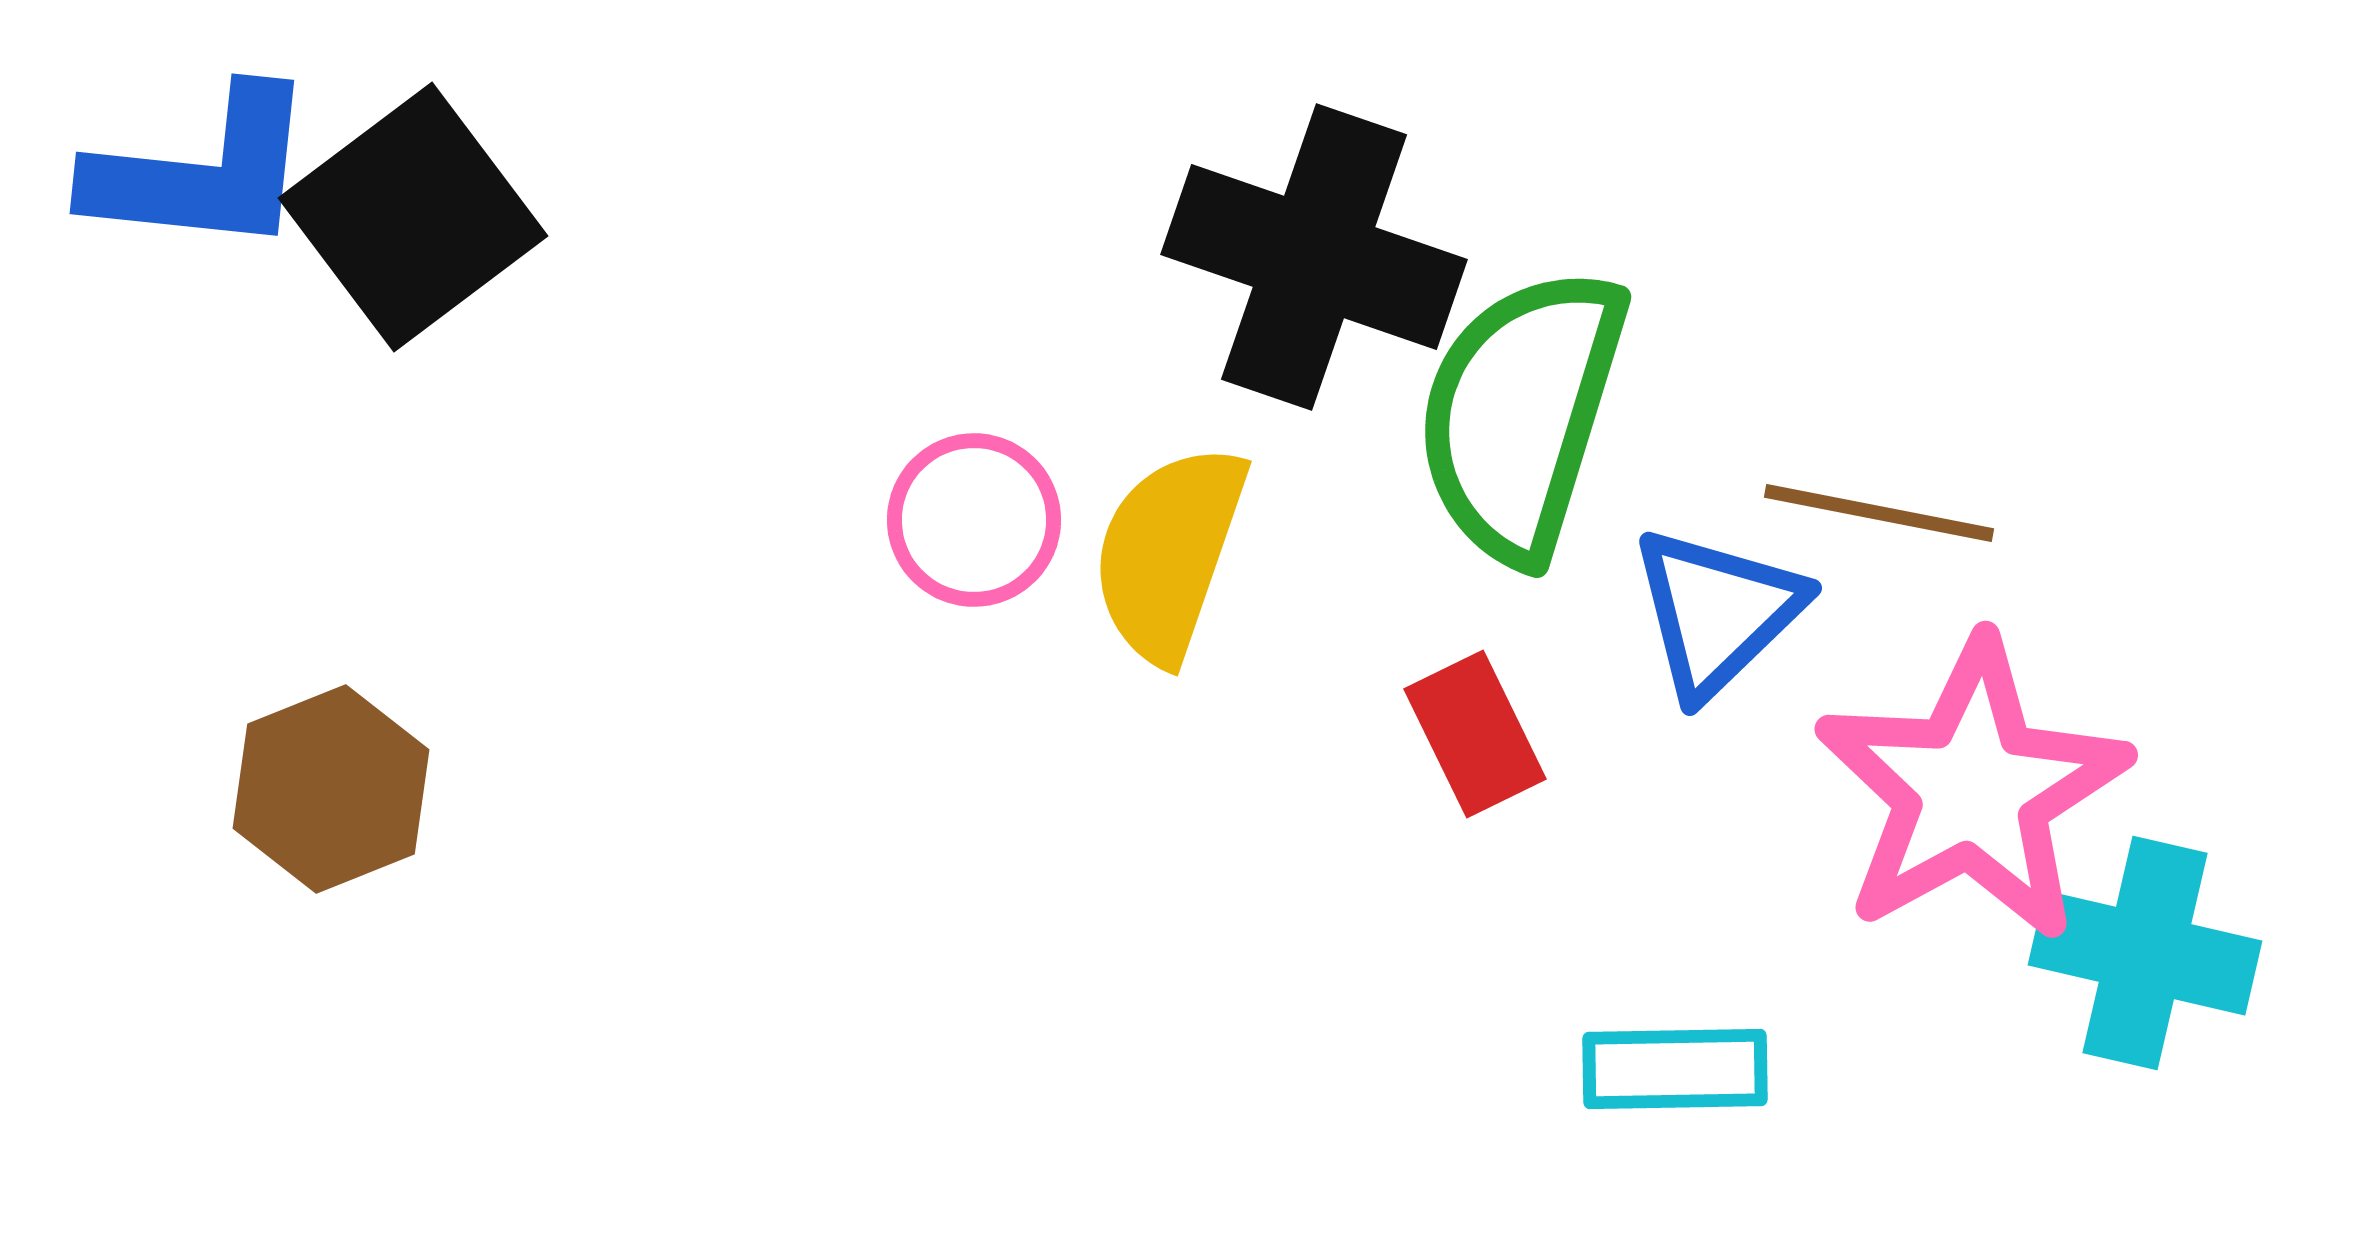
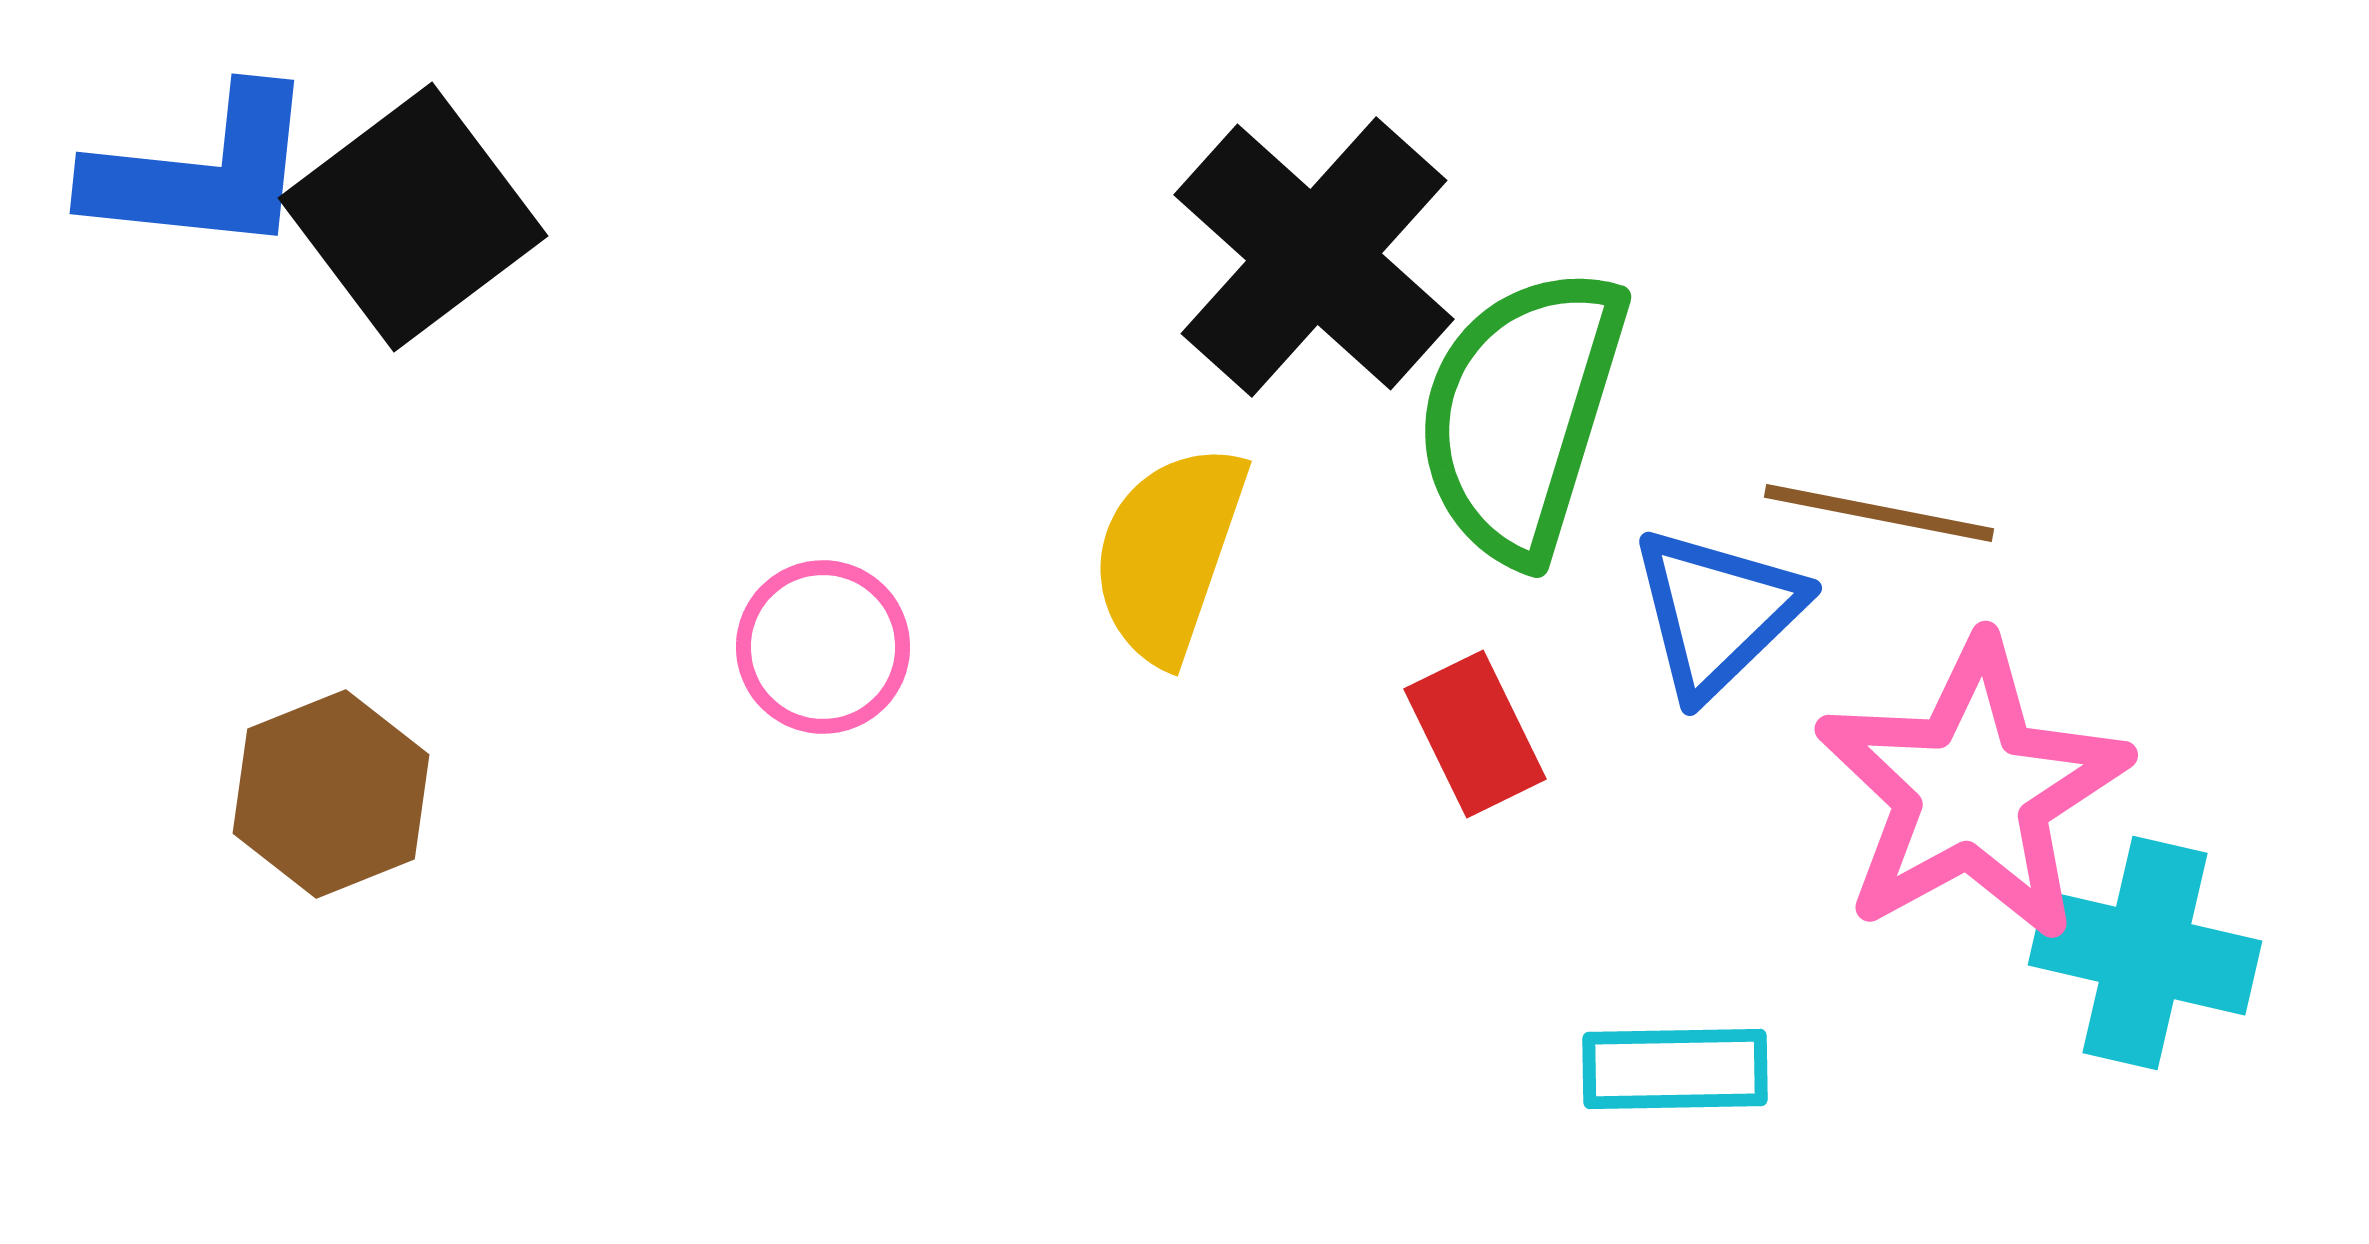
black cross: rotated 23 degrees clockwise
pink circle: moved 151 px left, 127 px down
brown hexagon: moved 5 px down
